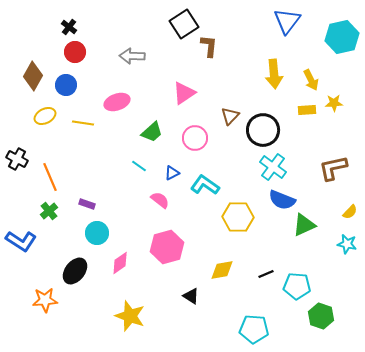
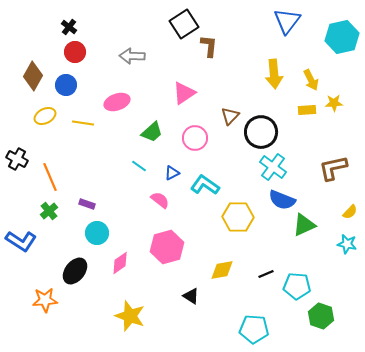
black circle at (263, 130): moved 2 px left, 2 px down
